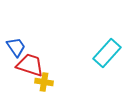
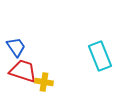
cyan rectangle: moved 7 px left, 3 px down; rotated 64 degrees counterclockwise
red trapezoid: moved 7 px left, 6 px down
